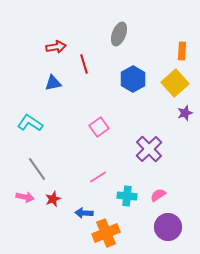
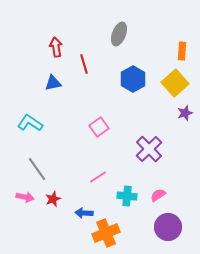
red arrow: rotated 90 degrees counterclockwise
